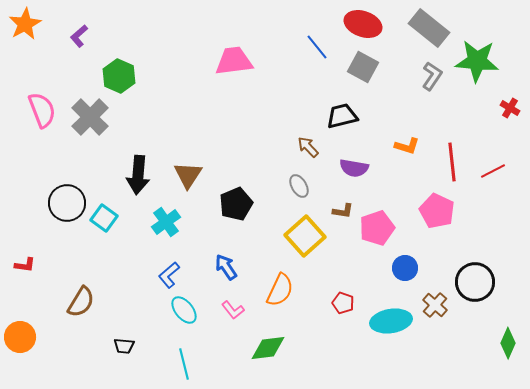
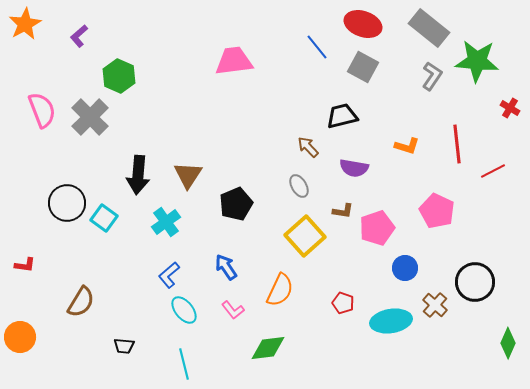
red line at (452, 162): moved 5 px right, 18 px up
